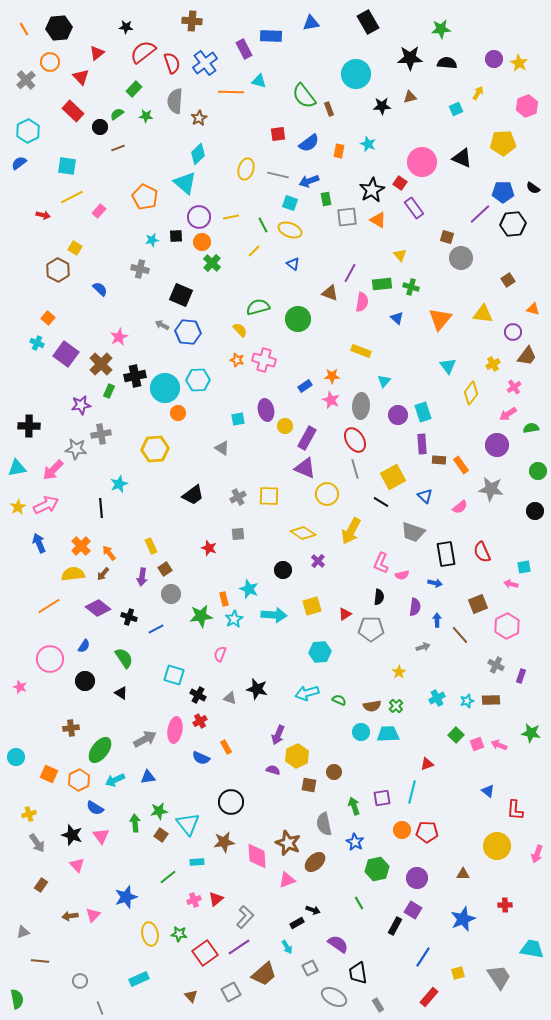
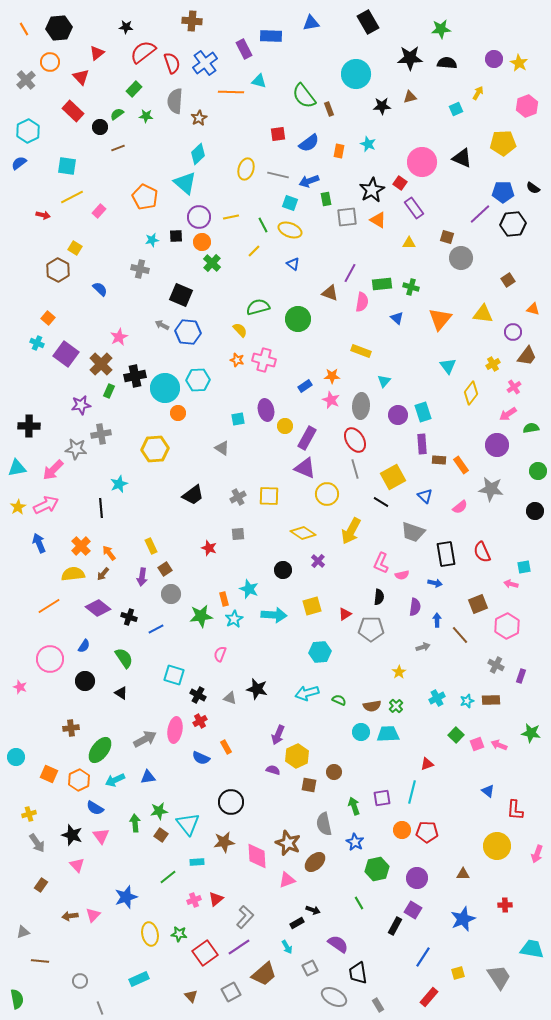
yellow triangle at (400, 255): moved 9 px right, 12 px up; rotated 48 degrees counterclockwise
